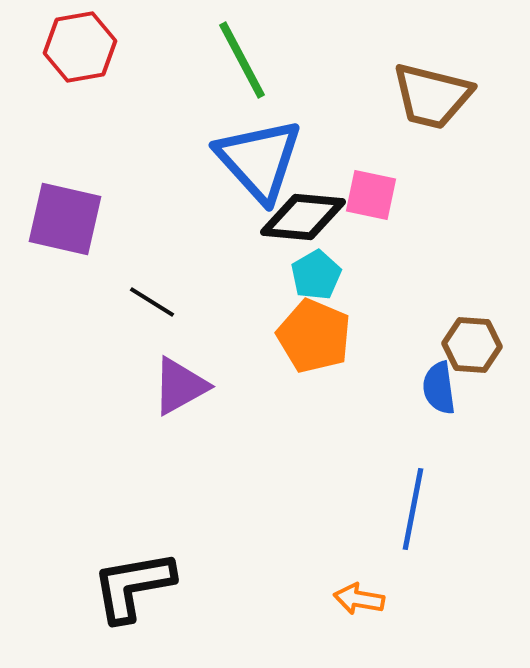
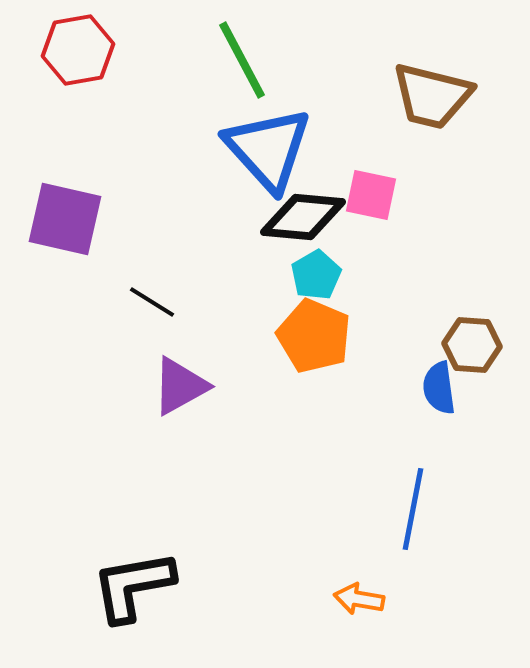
red hexagon: moved 2 px left, 3 px down
blue triangle: moved 9 px right, 11 px up
